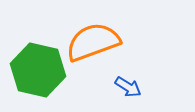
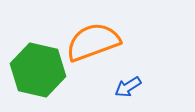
blue arrow: rotated 116 degrees clockwise
